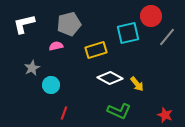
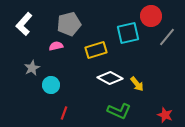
white L-shape: rotated 35 degrees counterclockwise
